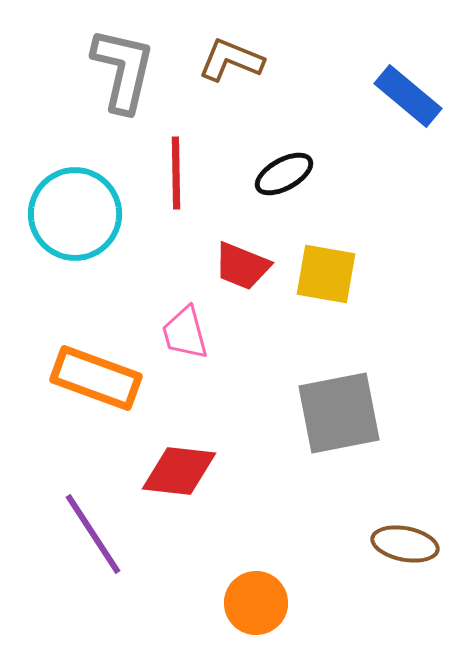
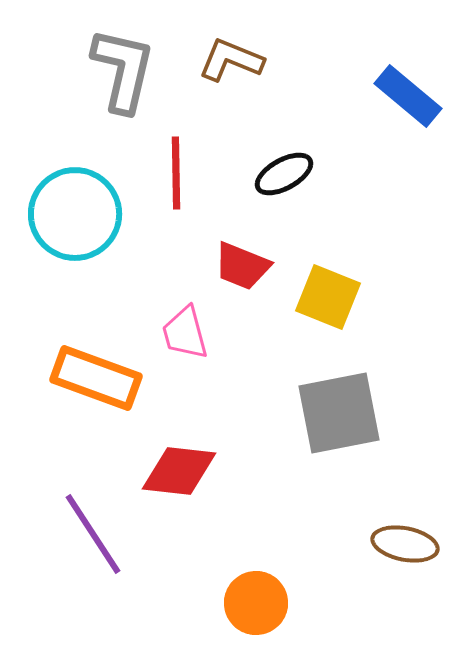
yellow square: moved 2 px right, 23 px down; rotated 12 degrees clockwise
